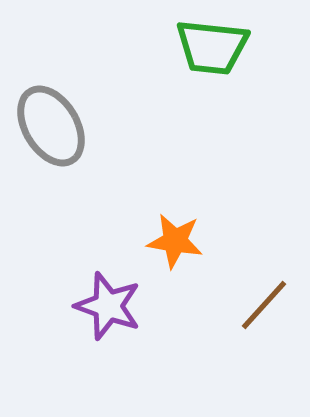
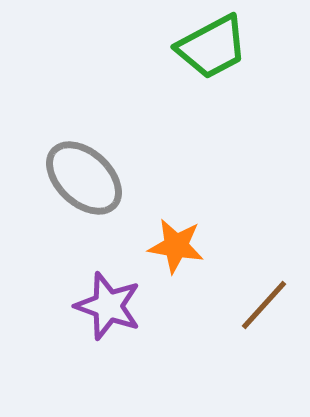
green trapezoid: rotated 34 degrees counterclockwise
gray ellipse: moved 33 px right, 52 px down; rotated 16 degrees counterclockwise
orange star: moved 1 px right, 5 px down
